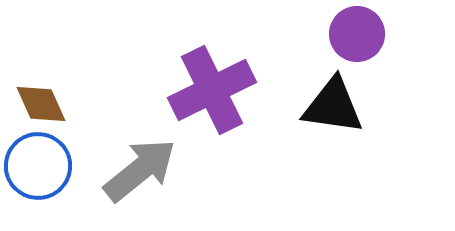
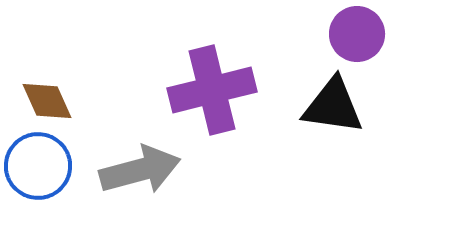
purple cross: rotated 12 degrees clockwise
brown diamond: moved 6 px right, 3 px up
gray arrow: rotated 24 degrees clockwise
